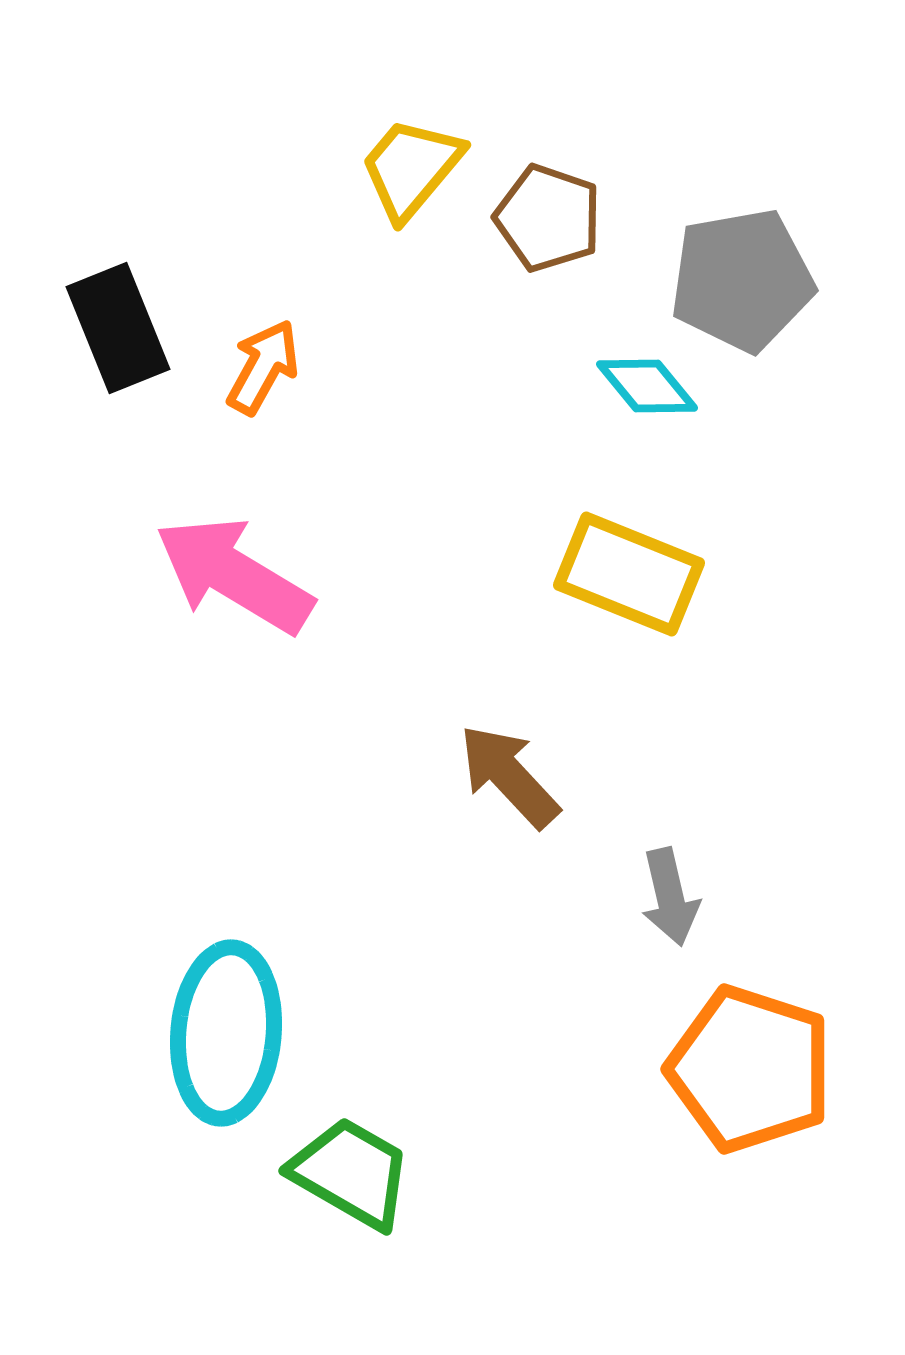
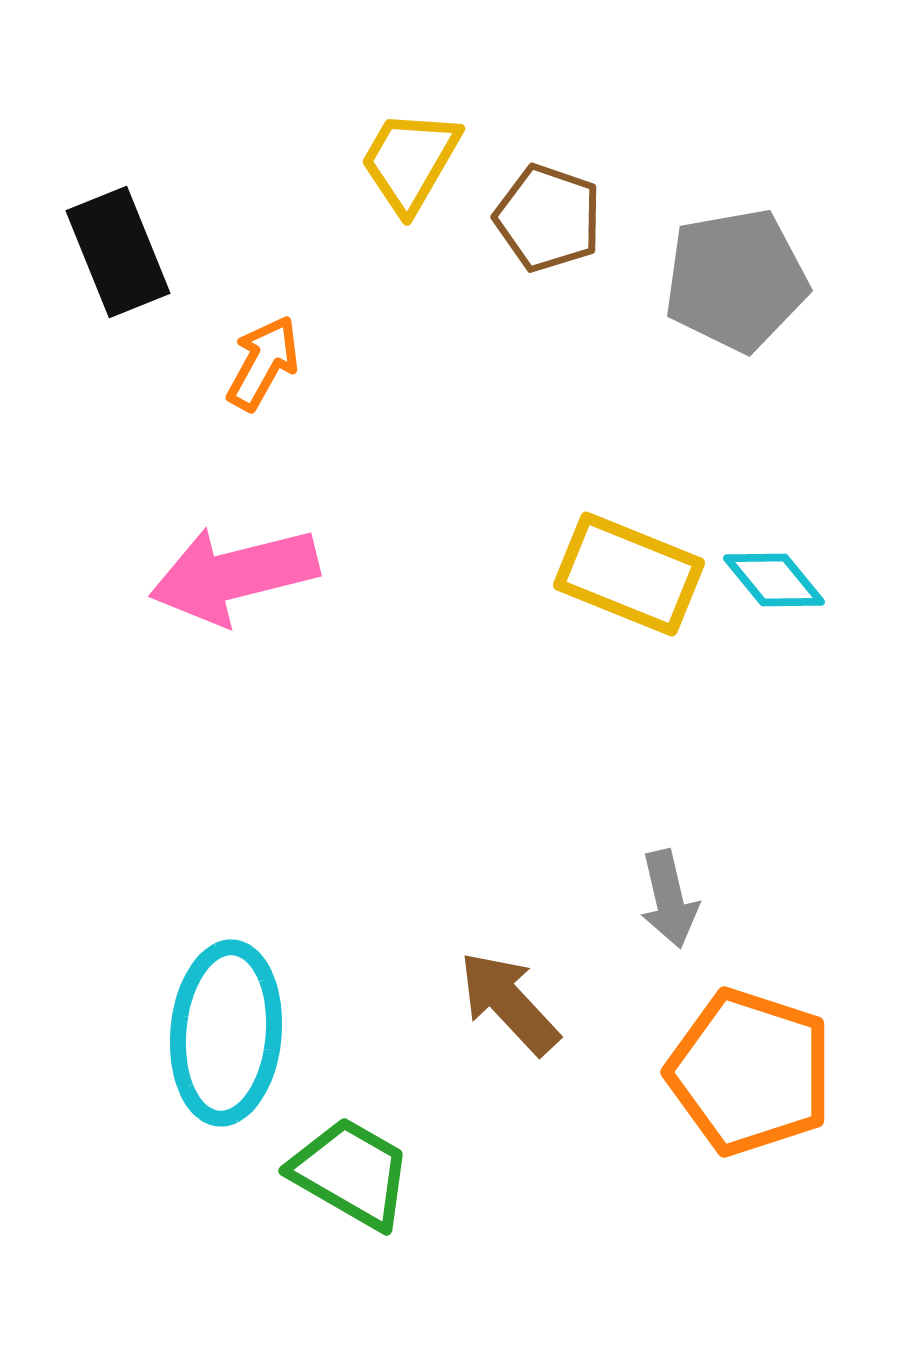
yellow trapezoid: moved 1 px left, 7 px up; rotated 10 degrees counterclockwise
gray pentagon: moved 6 px left
black rectangle: moved 76 px up
orange arrow: moved 4 px up
cyan diamond: moved 127 px right, 194 px down
pink arrow: rotated 45 degrees counterclockwise
brown arrow: moved 227 px down
gray arrow: moved 1 px left, 2 px down
orange pentagon: moved 3 px down
